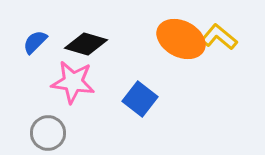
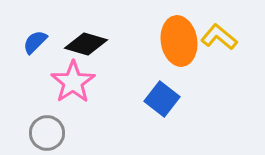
orange ellipse: moved 2 px left, 2 px down; rotated 54 degrees clockwise
pink star: rotated 30 degrees clockwise
blue square: moved 22 px right
gray circle: moved 1 px left
